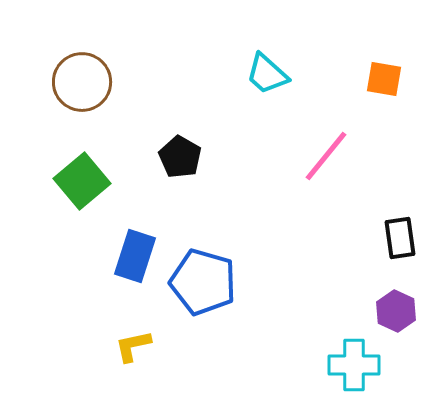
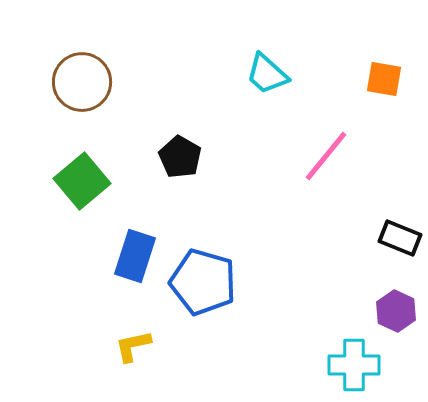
black rectangle: rotated 60 degrees counterclockwise
